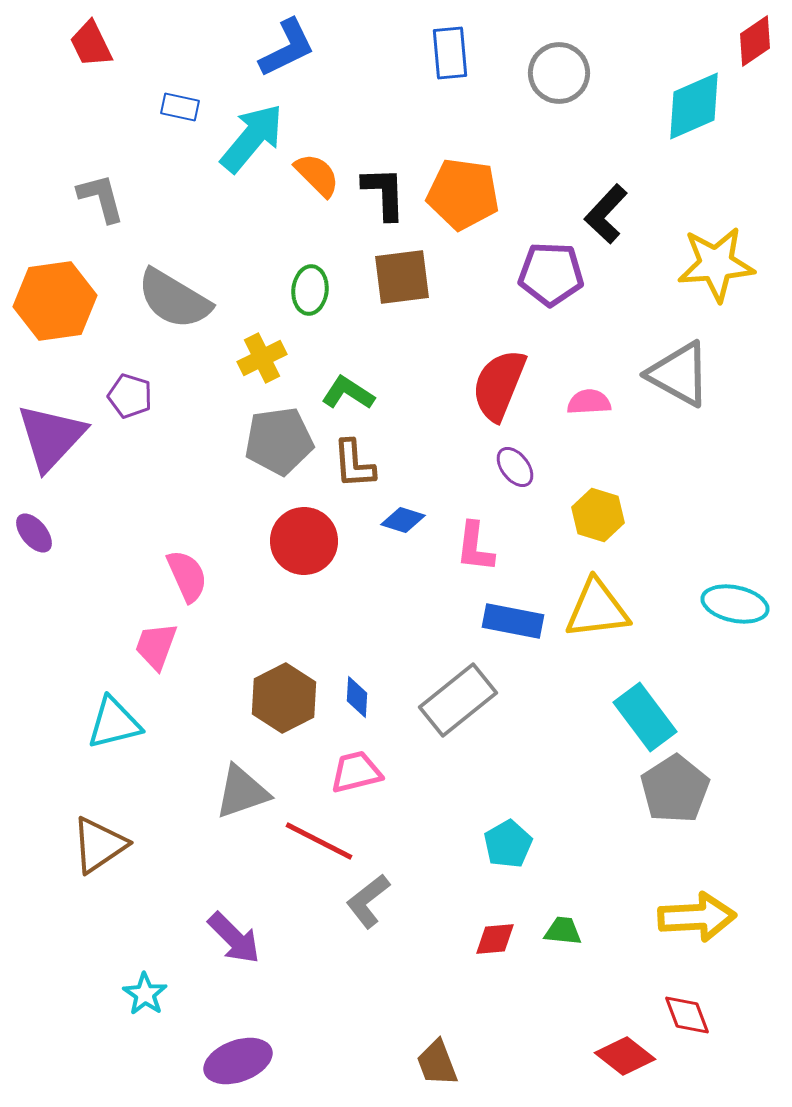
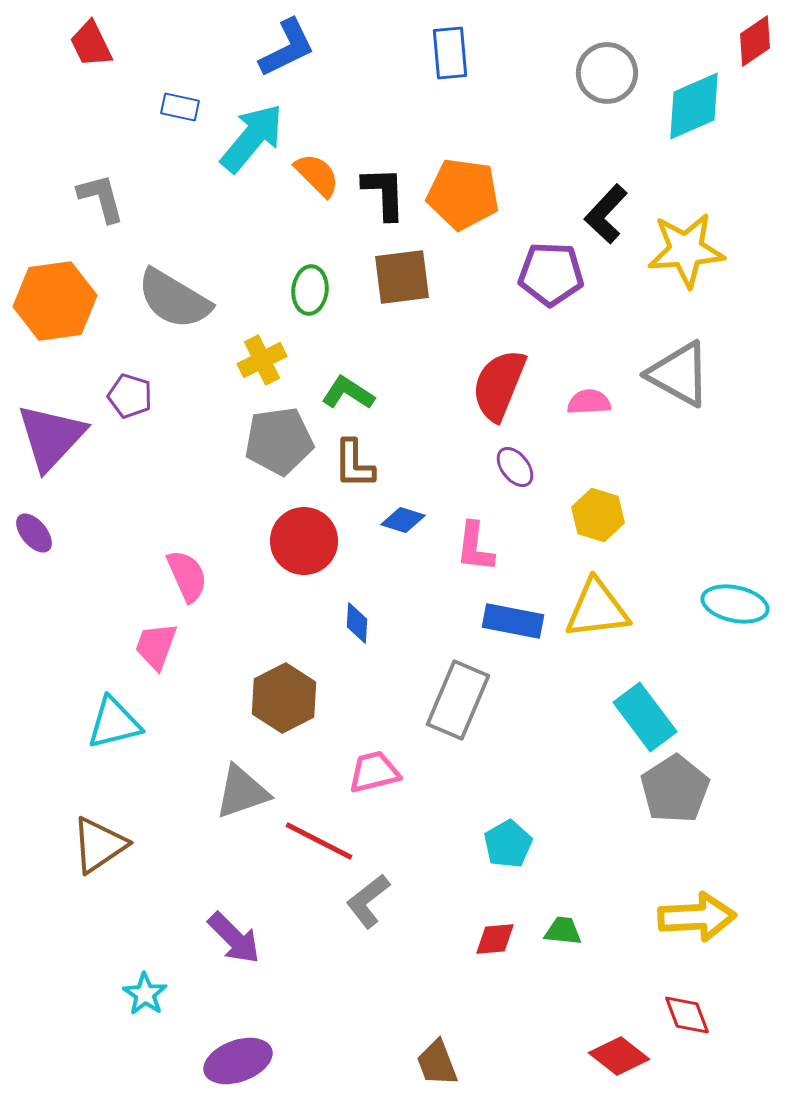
gray circle at (559, 73): moved 48 px right
yellow star at (716, 264): moved 30 px left, 14 px up
yellow cross at (262, 358): moved 2 px down
brown L-shape at (354, 464): rotated 4 degrees clockwise
blue diamond at (357, 697): moved 74 px up
gray rectangle at (458, 700): rotated 28 degrees counterclockwise
pink trapezoid at (356, 772): moved 18 px right
red diamond at (625, 1056): moved 6 px left
